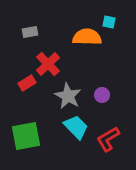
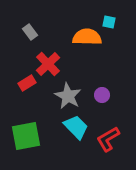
gray rectangle: rotated 63 degrees clockwise
